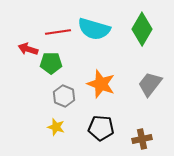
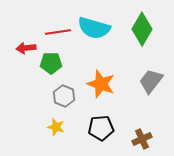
cyan semicircle: moved 1 px up
red arrow: moved 2 px left, 1 px up; rotated 24 degrees counterclockwise
gray trapezoid: moved 1 px right, 3 px up
black pentagon: rotated 10 degrees counterclockwise
brown cross: rotated 12 degrees counterclockwise
